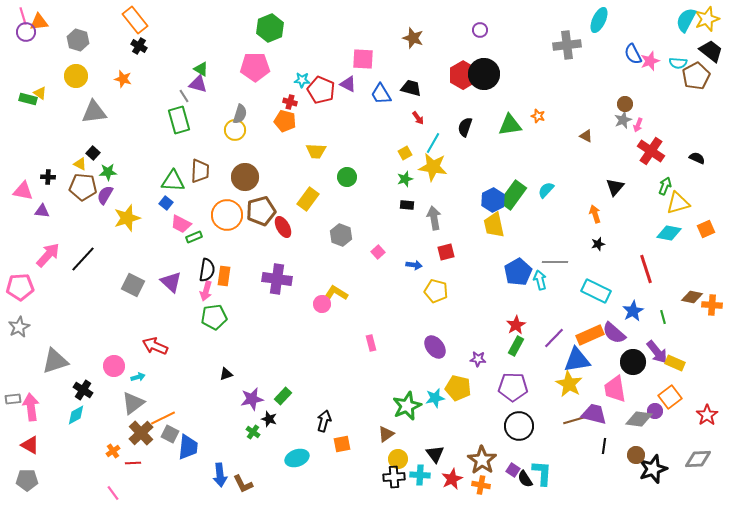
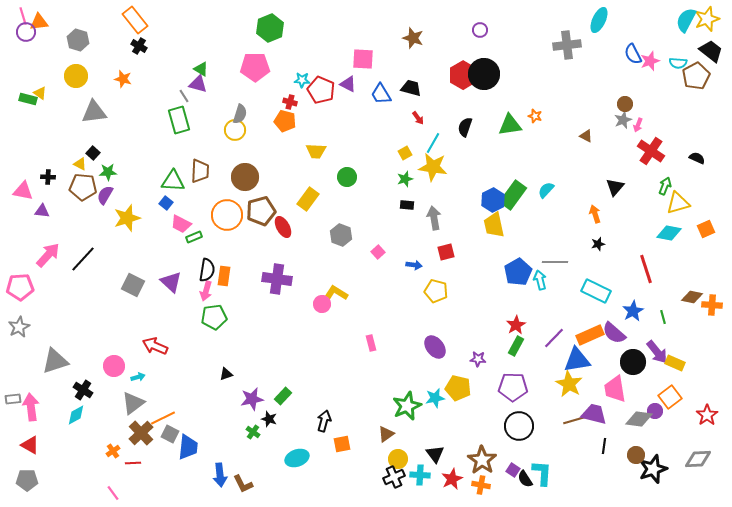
orange star at (538, 116): moved 3 px left
black cross at (394, 477): rotated 20 degrees counterclockwise
